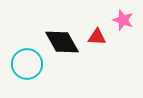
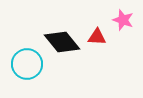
black diamond: rotated 9 degrees counterclockwise
